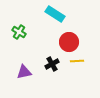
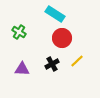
red circle: moved 7 px left, 4 px up
yellow line: rotated 40 degrees counterclockwise
purple triangle: moved 2 px left, 3 px up; rotated 14 degrees clockwise
